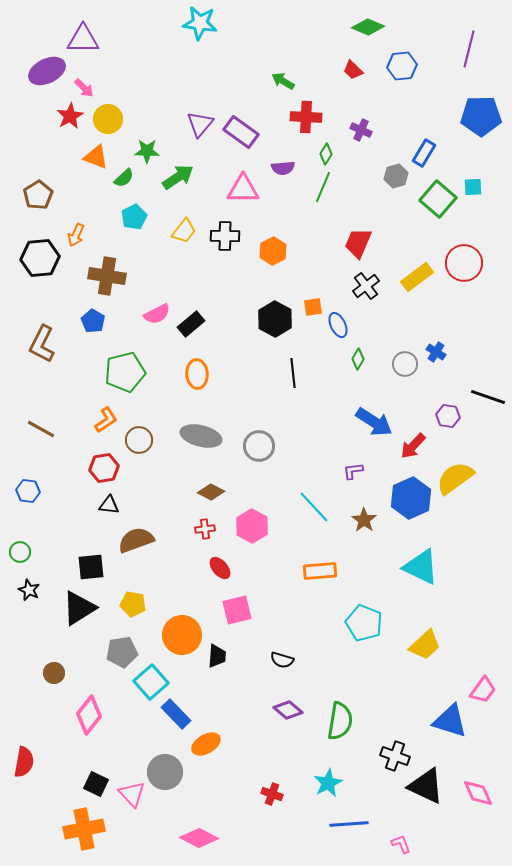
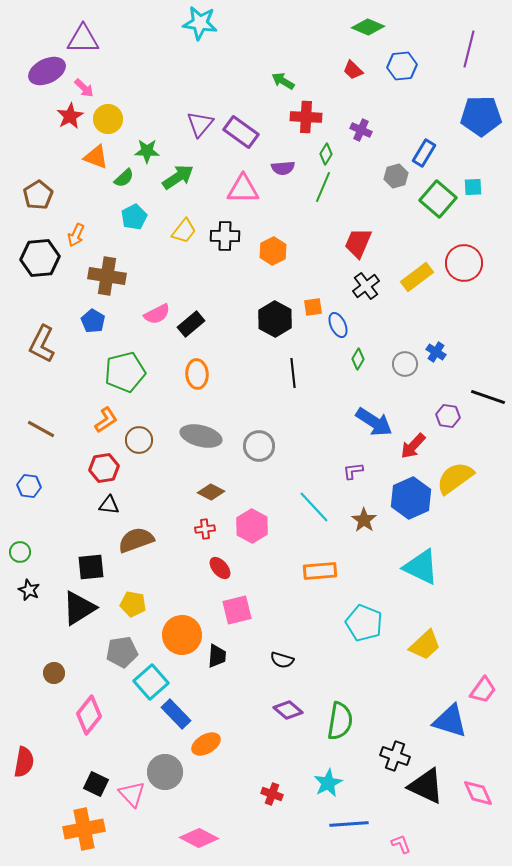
blue hexagon at (28, 491): moved 1 px right, 5 px up
